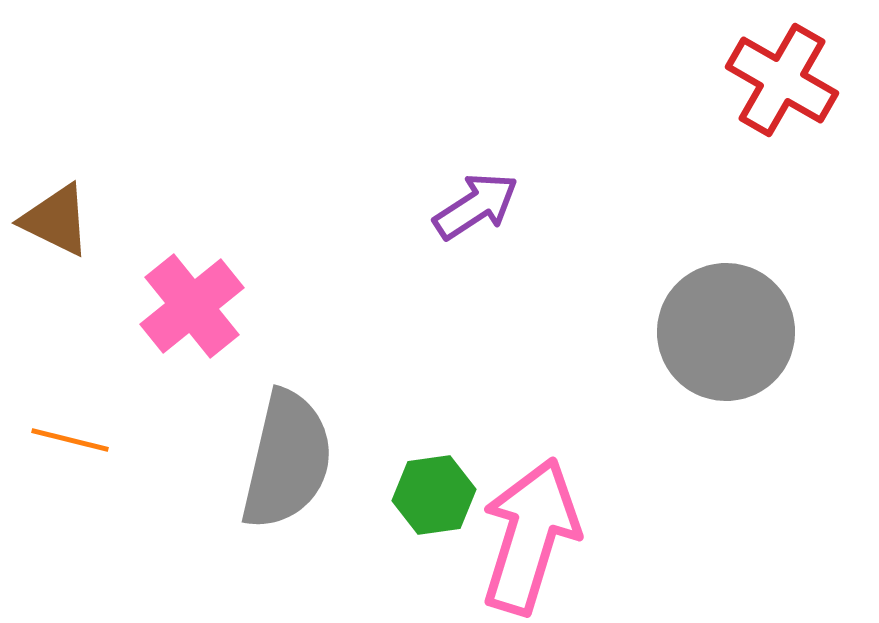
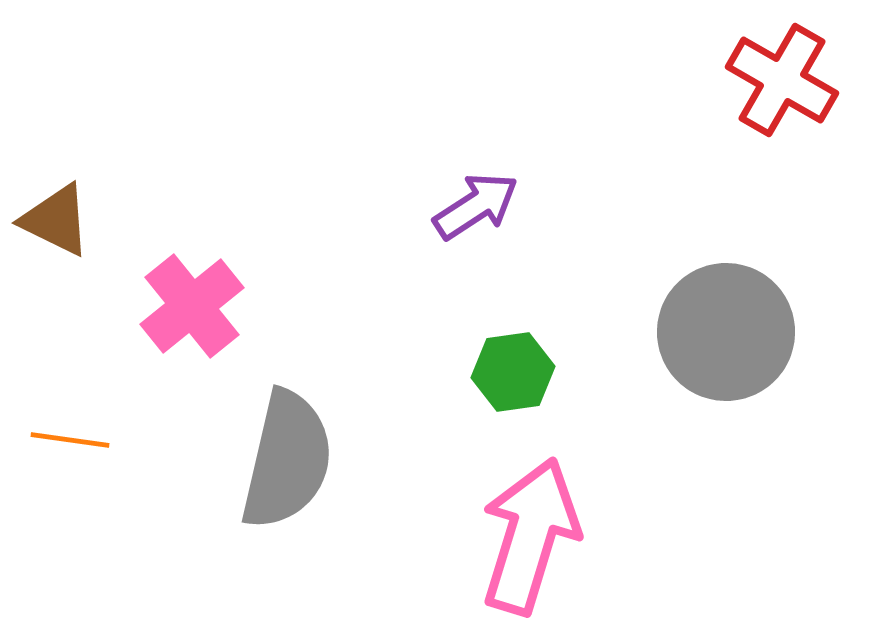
orange line: rotated 6 degrees counterclockwise
green hexagon: moved 79 px right, 123 px up
